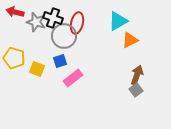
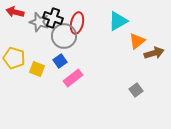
gray star: moved 3 px right
orange triangle: moved 7 px right, 1 px down; rotated 12 degrees counterclockwise
blue square: rotated 16 degrees counterclockwise
brown arrow: moved 17 px right, 22 px up; rotated 54 degrees clockwise
